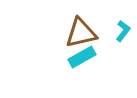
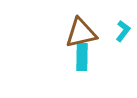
cyan rectangle: rotated 60 degrees counterclockwise
